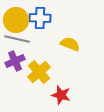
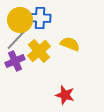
yellow circle: moved 4 px right
gray line: rotated 60 degrees counterclockwise
yellow cross: moved 21 px up
red star: moved 4 px right
